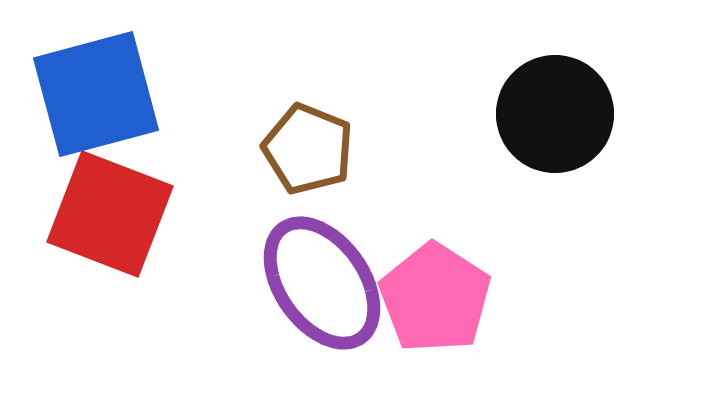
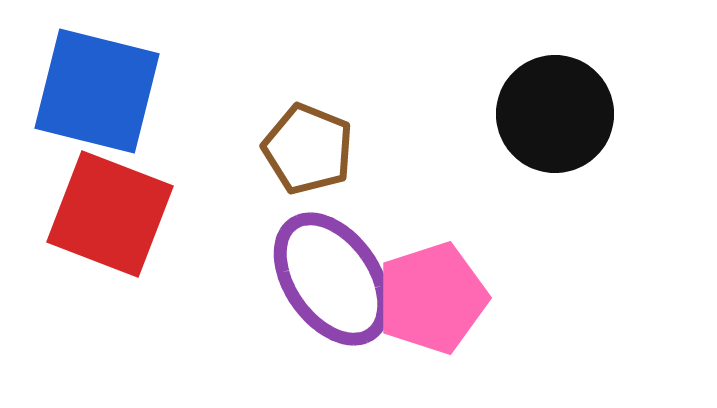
blue square: moved 1 px right, 3 px up; rotated 29 degrees clockwise
purple ellipse: moved 10 px right, 4 px up
pink pentagon: moved 3 px left; rotated 21 degrees clockwise
